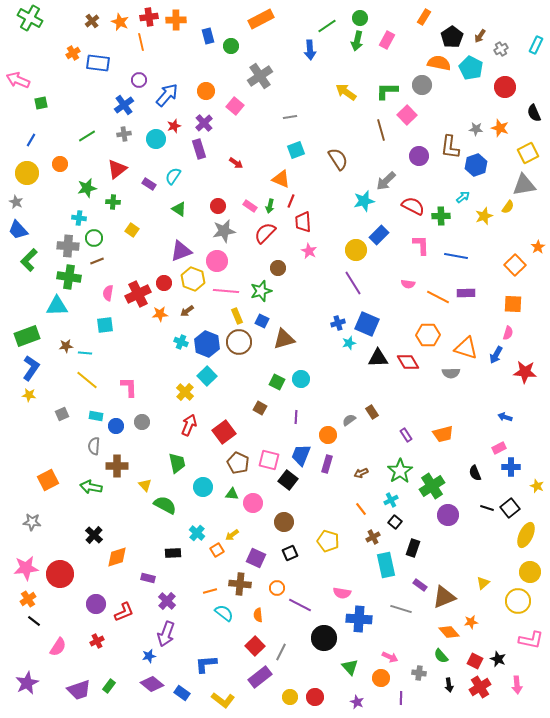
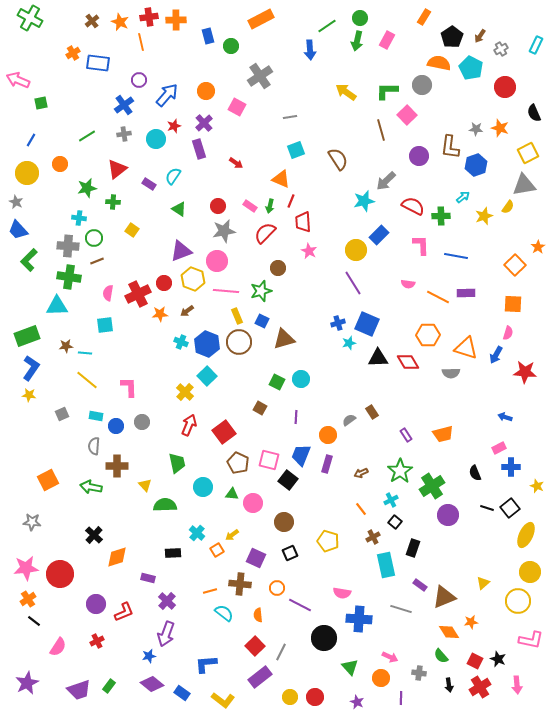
pink square at (235, 106): moved 2 px right, 1 px down; rotated 12 degrees counterclockwise
green semicircle at (165, 505): rotated 30 degrees counterclockwise
orange diamond at (449, 632): rotated 10 degrees clockwise
